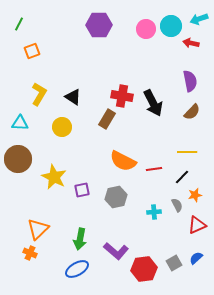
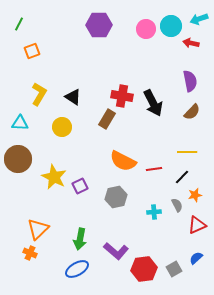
purple square: moved 2 px left, 4 px up; rotated 14 degrees counterclockwise
gray square: moved 6 px down
